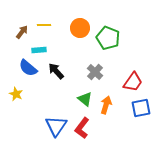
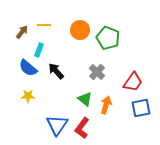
orange circle: moved 2 px down
cyan rectangle: rotated 64 degrees counterclockwise
gray cross: moved 2 px right
yellow star: moved 12 px right, 2 px down; rotated 24 degrees counterclockwise
blue triangle: moved 1 px right, 1 px up
